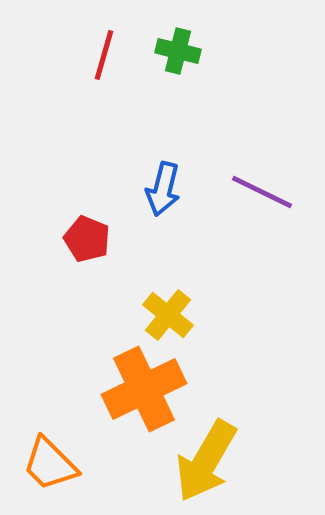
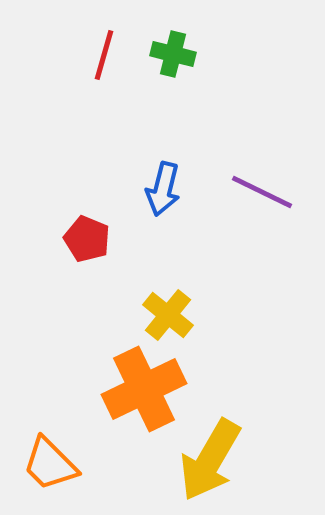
green cross: moved 5 px left, 3 px down
yellow arrow: moved 4 px right, 1 px up
